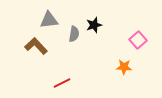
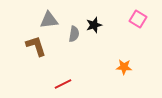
pink square: moved 21 px up; rotated 18 degrees counterclockwise
brown L-shape: rotated 25 degrees clockwise
red line: moved 1 px right, 1 px down
